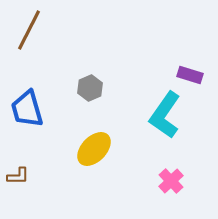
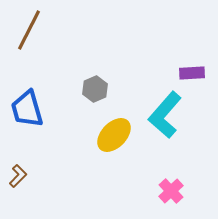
purple rectangle: moved 2 px right, 2 px up; rotated 20 degrees counterclockwise
gray hexagon: moved 5 px right, 1 px down
cyan L-shape: rotated 6 degrees clockwise
yellow ellipse: moved 20 px right, 14 px up
brown L-shape: rotated 45 degrees counterclockwise
pink cross: moved 10 px down
